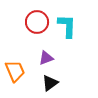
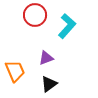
red circle: moved 2 px left, 7 px up
cyan L-shape: rotated 40 degrees clockwise
black triangle: moved 1 px left, 1 px down
